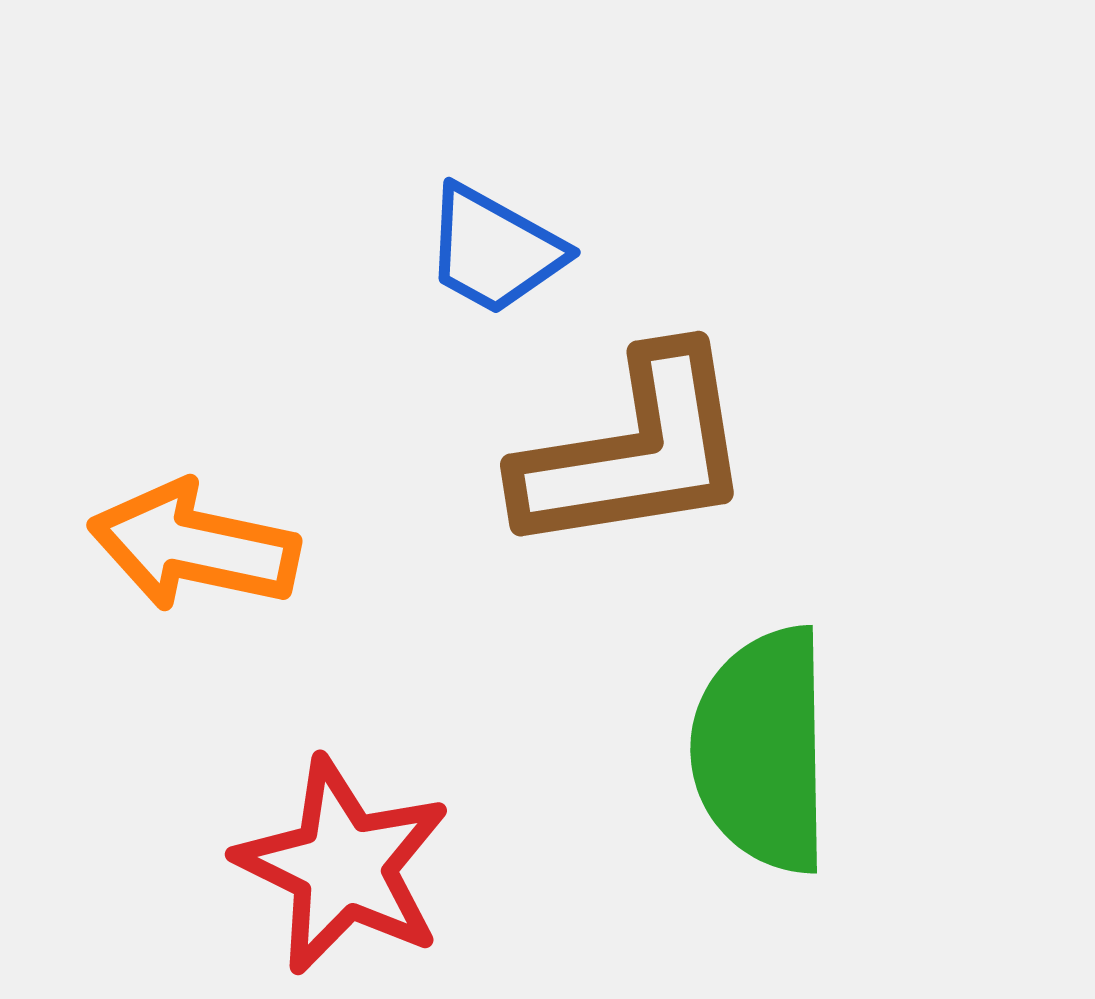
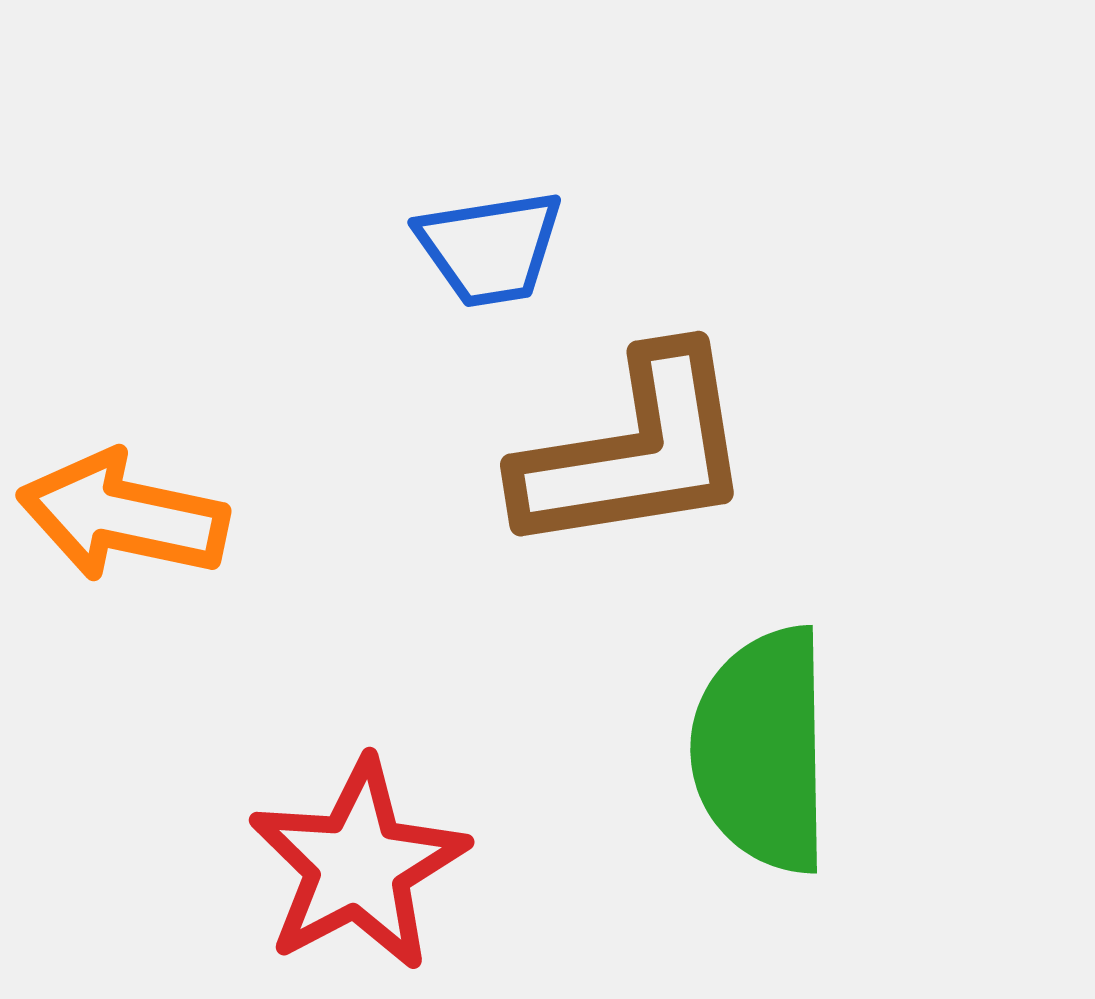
blue trapezoid: moved 4 px left, 2 px up; rotated 38 degrees counterclockwise
orange arrow: moved 71 px left, 30 px up
red star: moved 15 px right, 1 px up; rotated 18 degrees clockwise
